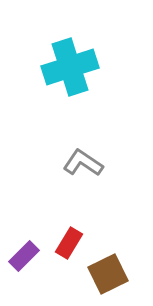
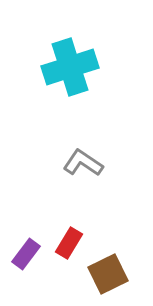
purple rectangle: moved 2 px right, 2 px up; rotated 8 degrees counterclockwise
